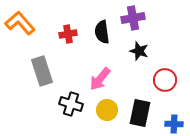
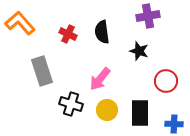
purple cross: moved 15 px right, 2 px up
red cross: rotated 36 degrees clockwise
red circle: moved 1 px right, 1 px down
black rectangle: rotated 12 degrees counterclockwise
